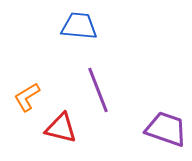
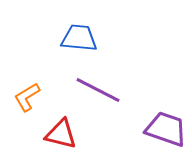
blue trapezoid: moved 12 px down
purple line: rotated 42 degrees counterclockwise
red triangle: moved 6 px down
